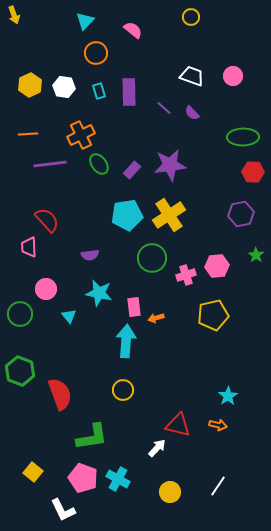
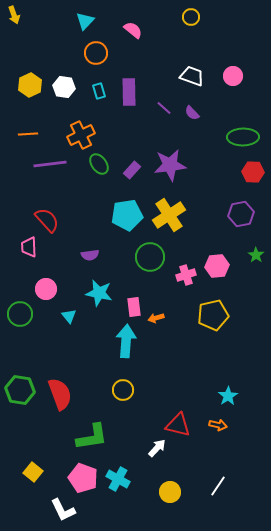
green circle at (152, 258): moved 2 px left, 1 px up
green hexagon at (20, 371): moved 19 px down; rotated 12 degrees counterclockwise
